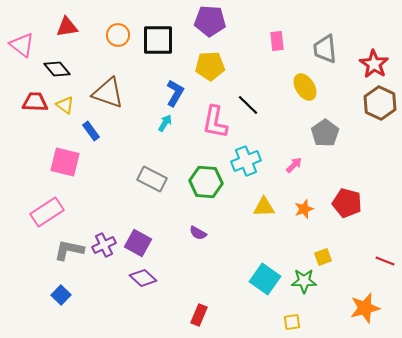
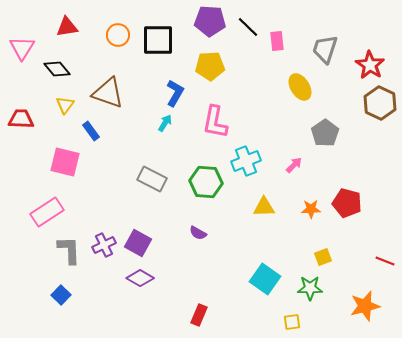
pink triangle at (22, 45): moved 3 px down; rotated 24 degrees clockwise
gray trapezoid at (325, 49): rotated 24 degrees clockwise
red star at (374, 64): moved 4 px left, 1 px down
yellow ellipse at (305, 87): moved 5 px left
red trapezoid at (35, 102): moved 14 px left, 17 px down
yellow triangle at (65, 105): rotated 30 degrees clockwise
black line at (248, 105): moved 78 px up
orange star at (304, 209): moved 7 px right; rotated 18 degrees clockwise
gray L-shape at (69, 250): rotated 76 degrees clockwise
purple diamond at (143, 278): moved 3 px left; rotated 12 degrees counterclockwise
green star at (304, 281): moved 6 px right, 7 px down
orange star at (365, 308): moved 2 px up
